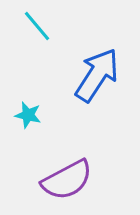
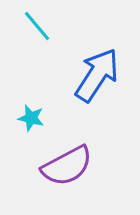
cyan star: moved 3 px right, 3 px down
purple semicircle: moved 14 px up
